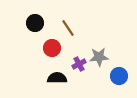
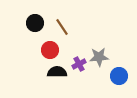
brown line: moved 6 px left, 1 px up
red circle: moved 2 px left, 2 px down
black semicircle: moved 6 px up
